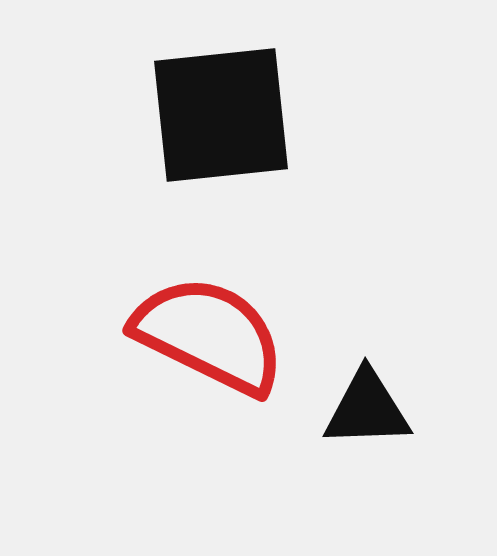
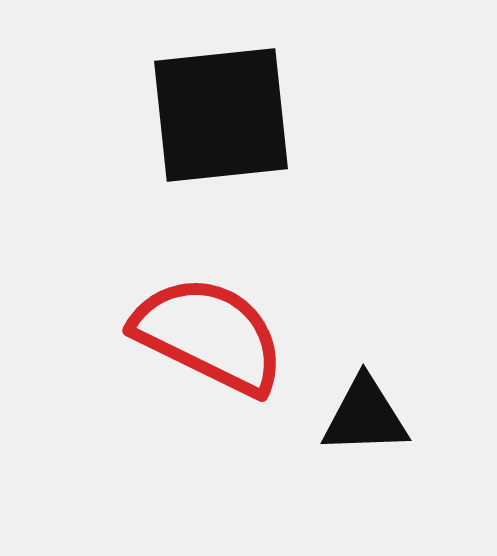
black triangle: moved 2 px left, 7 px down
